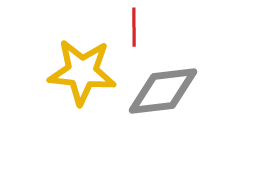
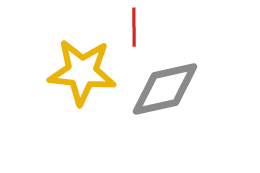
gray diamond: moved 2 px right, 2 px up; rotated 6 degrees counterclockwise
